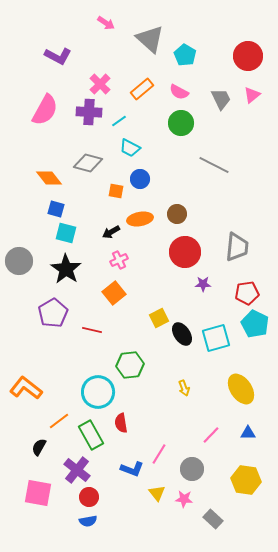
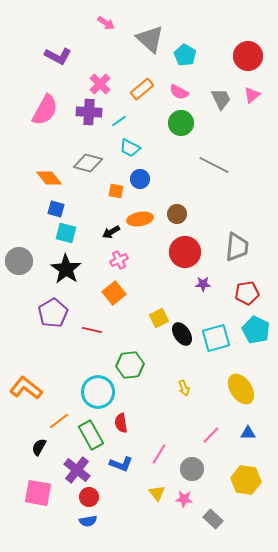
cyan pentagon at (255, 324): moved 1 px right, 6 px down
blue L-shape at (132, 469): moved 11 px left, 5 px up
